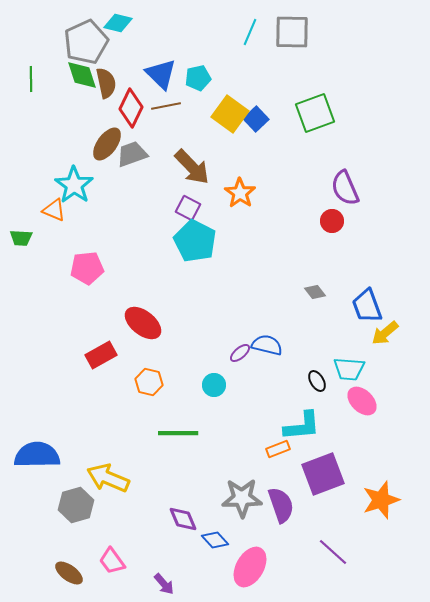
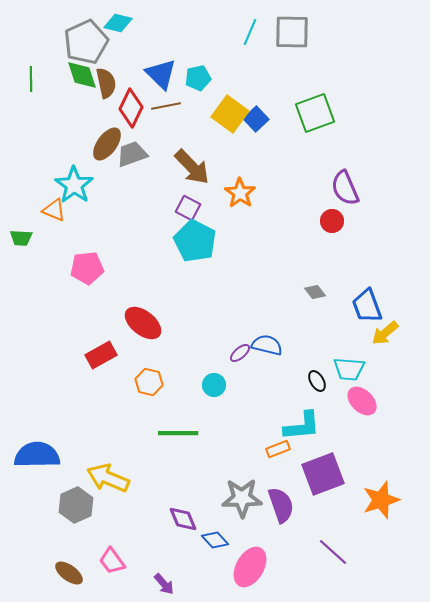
gray hexagon at (76, 505): rotated 8 degrees counterclockwise
